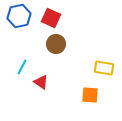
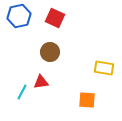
red square: moved 4 px right
brown circle: moved 6 px left, 8 px down
cyan line: moved 25 px down
red triangle: rotated 42 degrees counterclockwise
orange square: moved 3 px left, 5 px down
